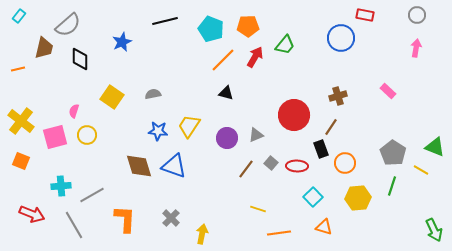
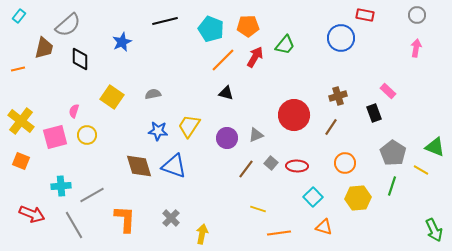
black rectangle at (321, 149): moved 53 px right, 36 px up
